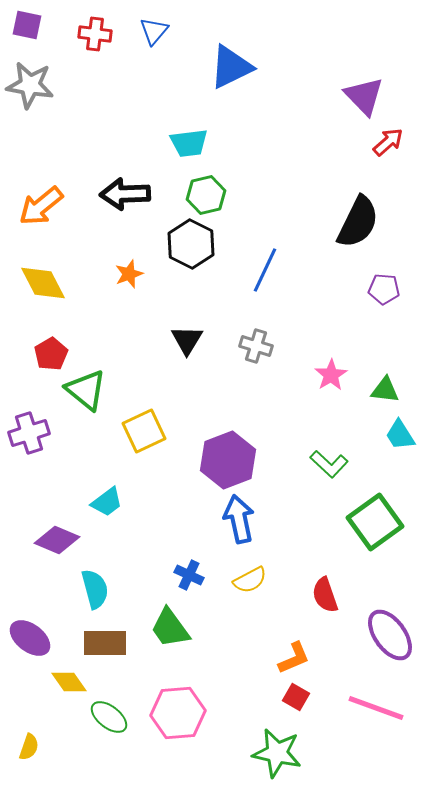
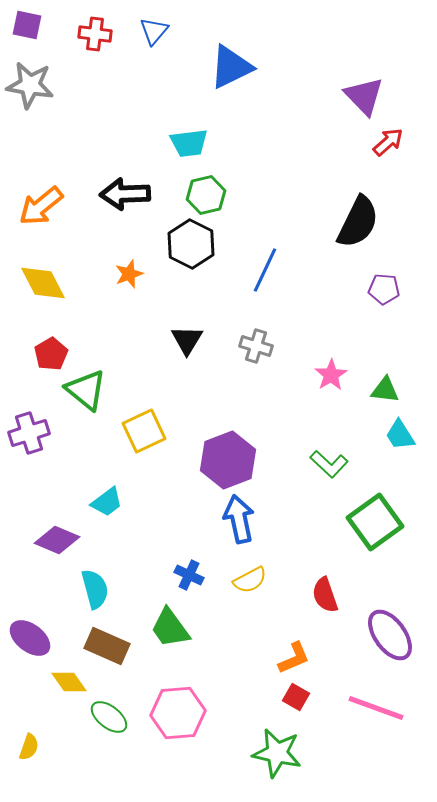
brown rectangle at (105, 643): moved 2 px right, 3 px down; rotated 24 degrees clockwise
